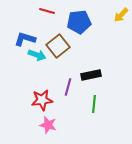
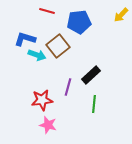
black rectangle: rotated 30 degrees counterclockwise
